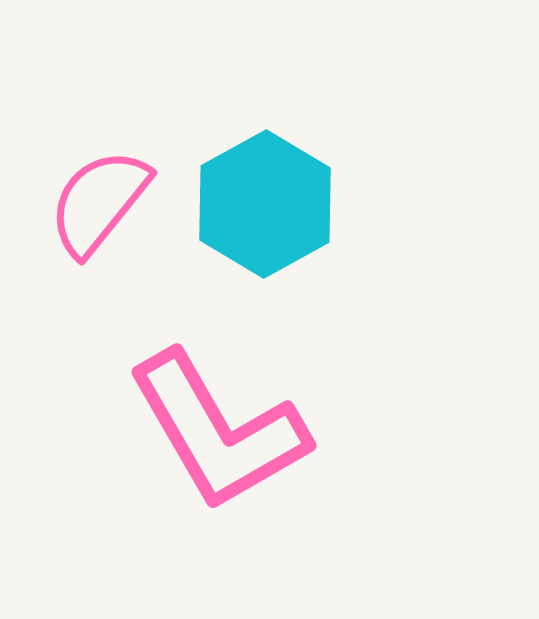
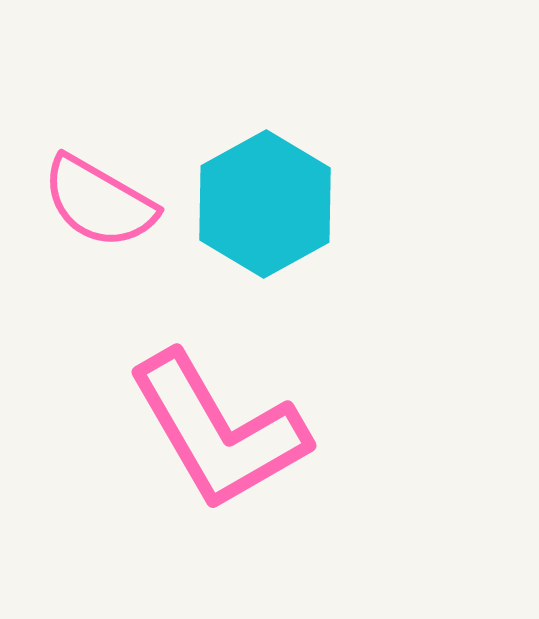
pink semicircle: rotated 99 degrees counterclockwise
